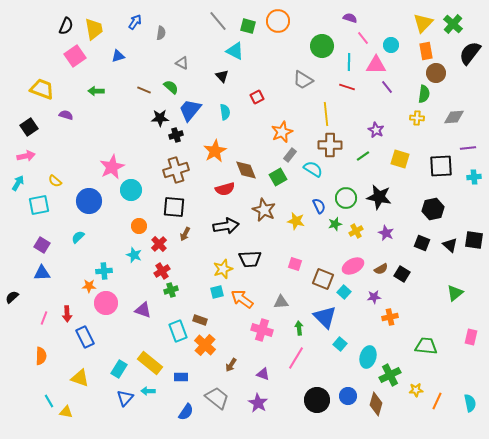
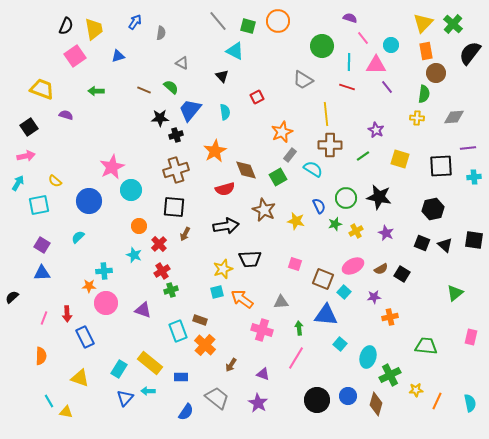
black triangle at (450, 245): moved 5 px left
blue triangle at (325, 317): moved 1 px right, 2 px up; rotated 40 degrees counterclockwise
